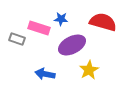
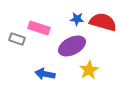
blue star: moved 16 px right
purple ellipse: moved 1 px down
